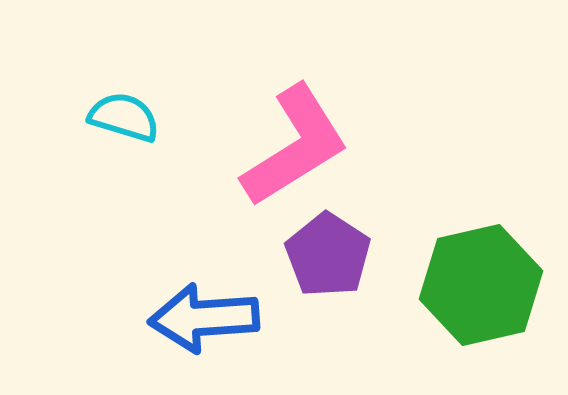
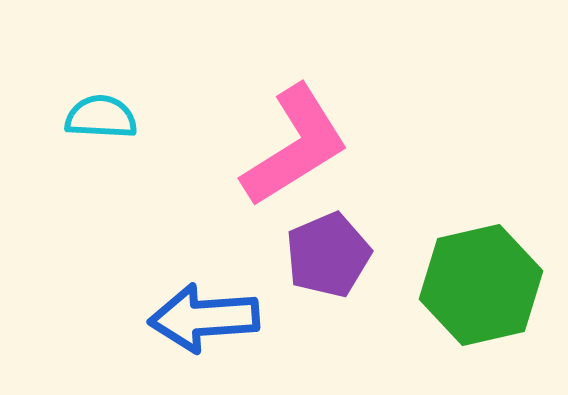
cyan semicircle: moved 23 px left; rotated 14 degrees counterclockwise
purple pentagon: rotated 16 degrees clockwise
